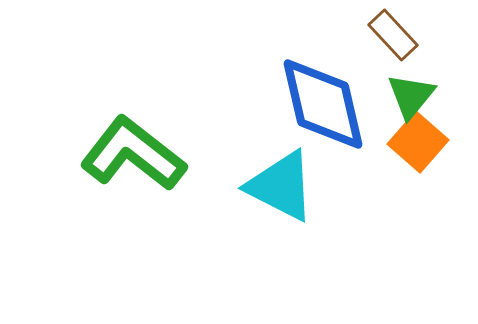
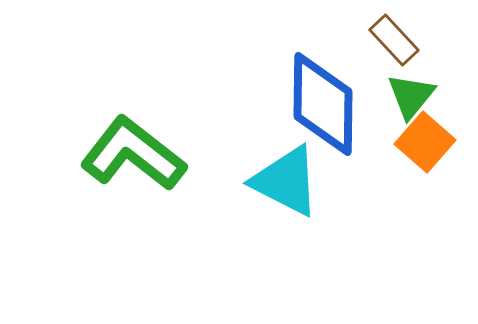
brown rectangle: moved 1 px right, 5 px down
blue diamond: rotated 14 degrees clockwise
orange square: moved 7 px right
cyan triangle: moved 5 px right, 5 px up
